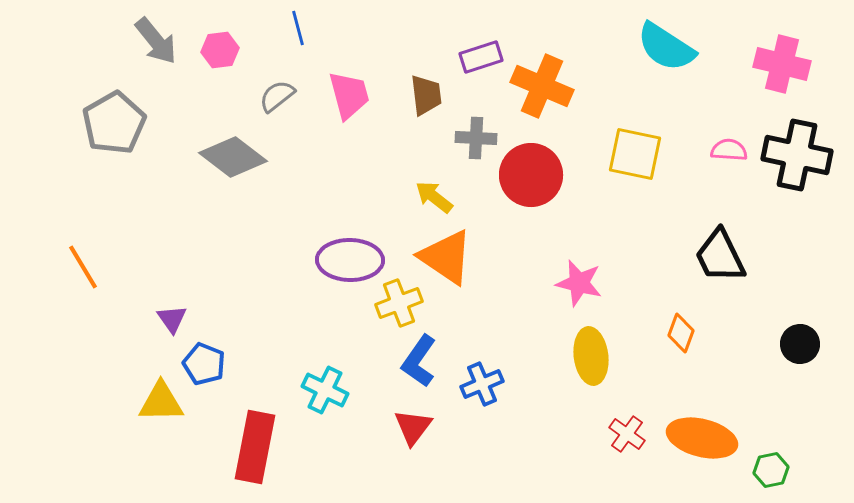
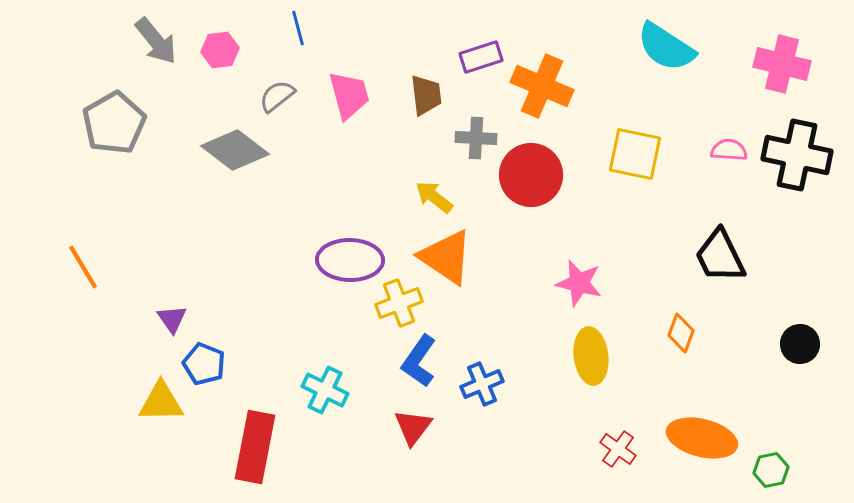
gray diamond: moved 2 px right, 7 px up
red cross: moved 9 px left, 15 px down
